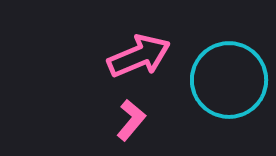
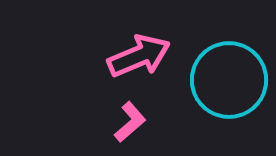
pink L-shape: moved 1 px left, 2 px down; rotated 9 degrees clockwise
